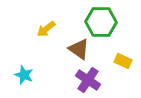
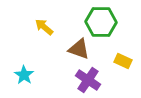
yellow arrow: moved 2 px left, 2 px up; rotated 78 degrees clockwise
brown triangle: rotated 15 degrees counterclockwise
cyan star: rotated 12 degrees clockwise
